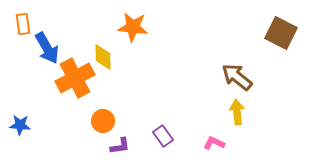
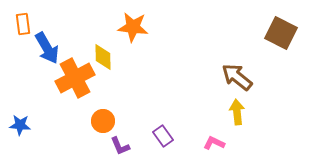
purple L-shape: rotated 75 degrees clockwise
